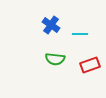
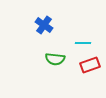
blue cross: moved 7 px left
cyan line: moved 3 px right, 9 px down
